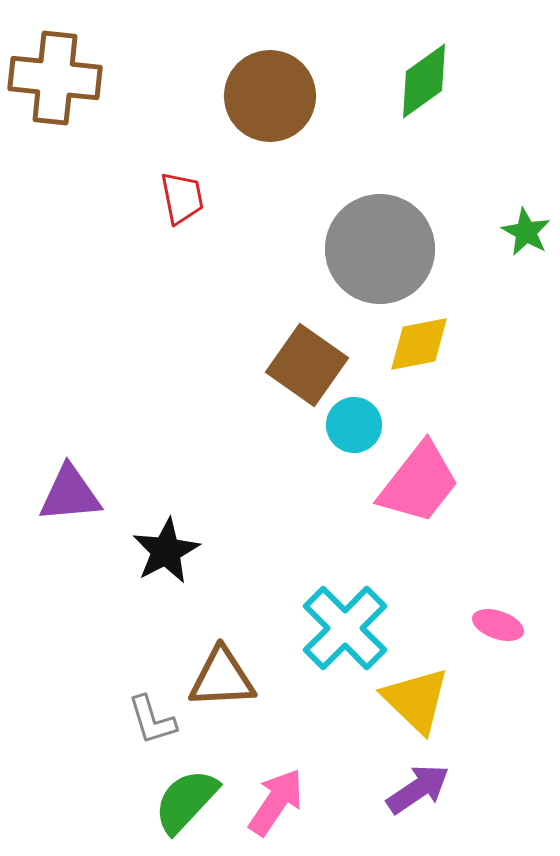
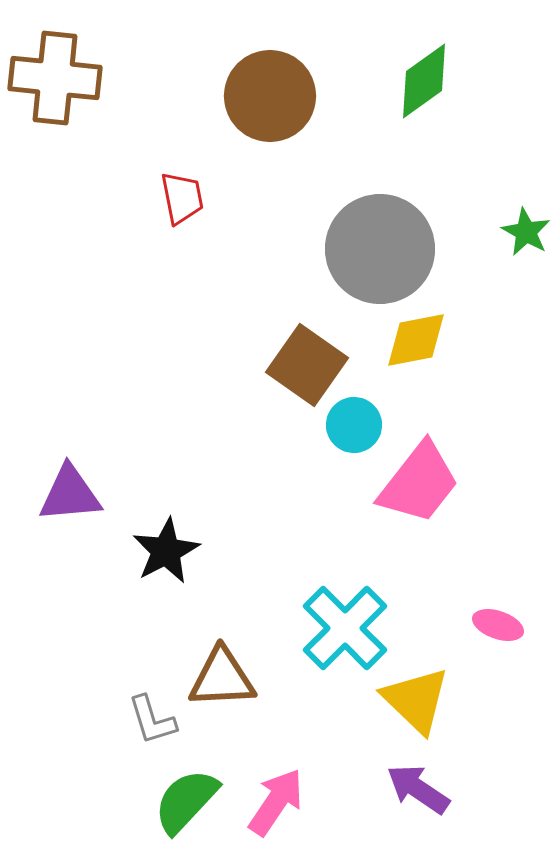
yellow diamond: moved 3 px left, 4 px up
purple arrow: rotated 112 degrees counterclockwise
